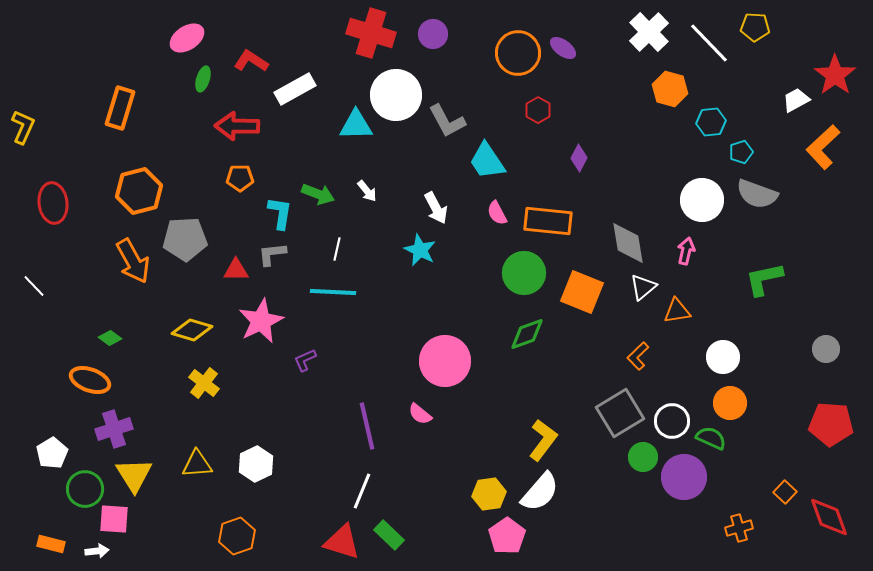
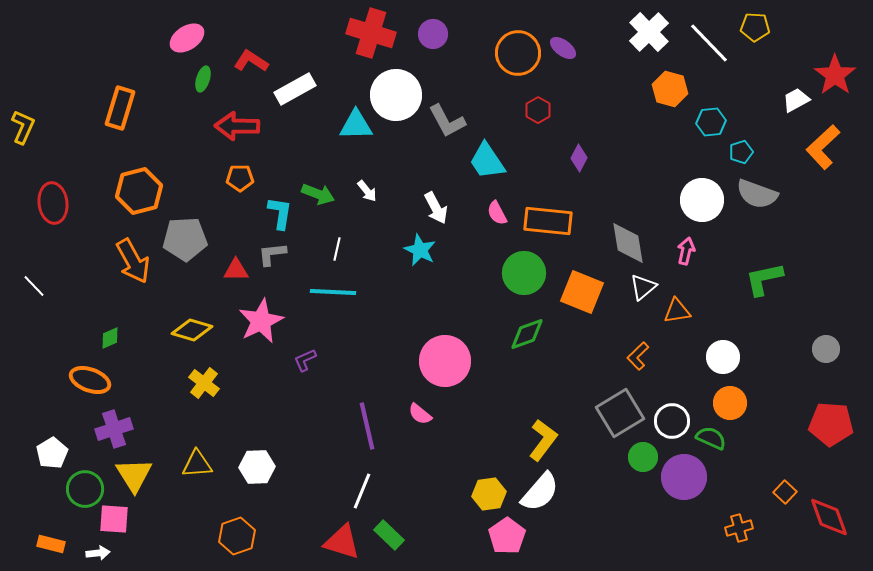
green diamond at (110, 338): rotated 60 degrees counterclockwise
white hexagon at (256, 464): moved 1 px right, 3 px down; rotated 24 degrees clockwise
white arrow at (97, 551): moved 1 px right, 2 px down
